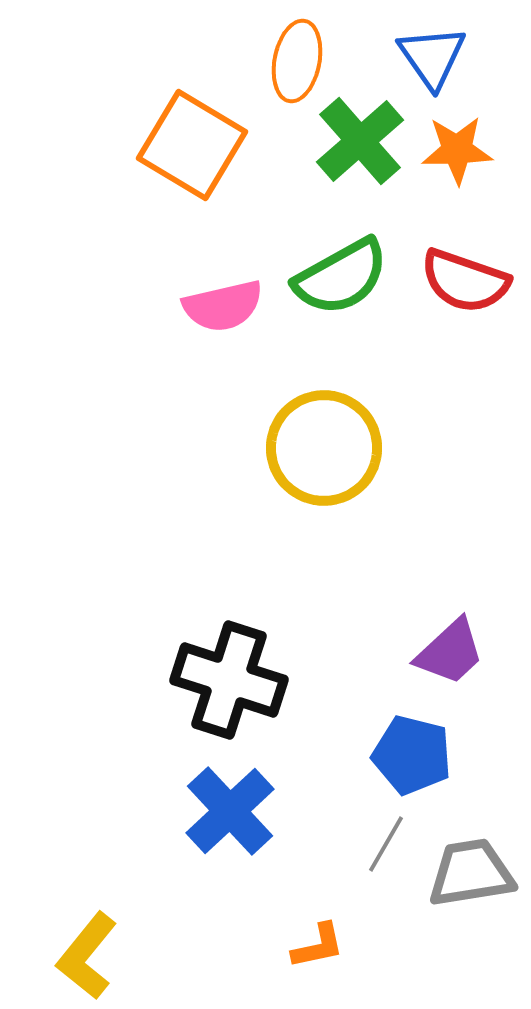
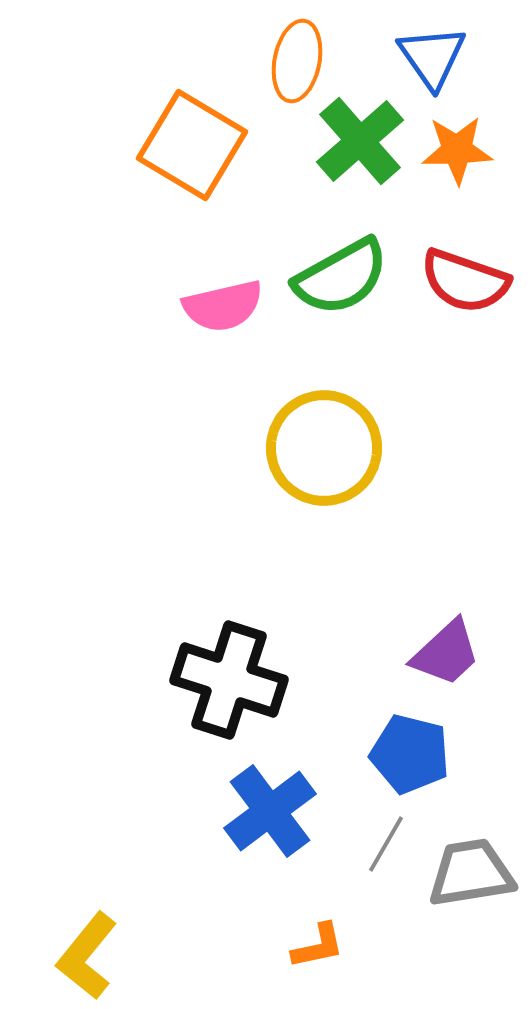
purple trapezoid: moved 4 px left, 1 px down
blue pentagon: moved 2 px left, 1 px up
blue cross: moved 40 px right; rotated 6 degrees clockwise
